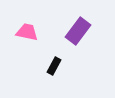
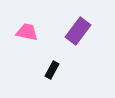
black rectangle: moved 2 px left, 4 px down
